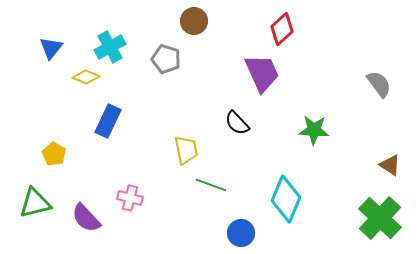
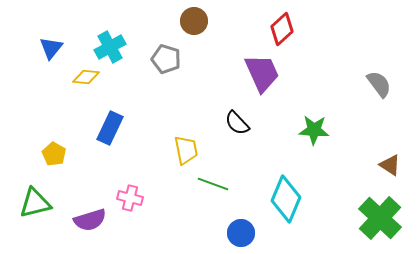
yellow diamond: rotated 16 degrees counterclockwise
blue rectangle: moved 2 px right, 7 px down
green line: moved 2 px right, 1 px up
purple semicircle: moved 4 px right, 2 px down; rotated 64 degrees counterclockwise
